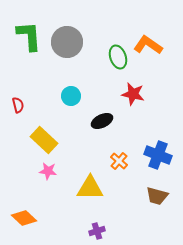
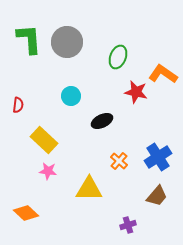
green L-shape: moved 3 px down
orange L-shape: moved 15 px right, 29 px down
green ellipse: rotated 40 degrees clockwise
red star: moved 3 px right, 2 px up
red semicircle: rotated 21 degrees clockwise
blue cross: moved 2 px down; rotated 36 degrees clockwise
yellow triangle: moved 1 px left, 1 px down
brown trapezoid: rotated 65 degrees counterclockwise
orange diamond: moved 2 px right, 5 px up
purple cross: moved 31 px right, 6 px up
